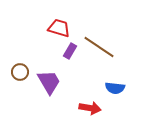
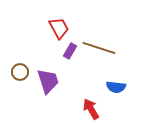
red trapezoid: rotated 45 degrees clockwise
brown line: moved 1 px down; rotated 16 degrees counterclockwise
purple trapezoid: moved 1 px left, 1 px up; rotated 12 degrees clockwise
blue semicircle: moved 1 px right, 1 px up
red arrow: moved 1 px right, 1 px down; rotated 130 degrees counterclockwise
